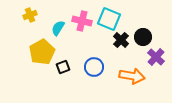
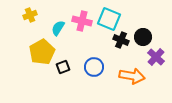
black cross: rotated 21 degrees counterclockwise
